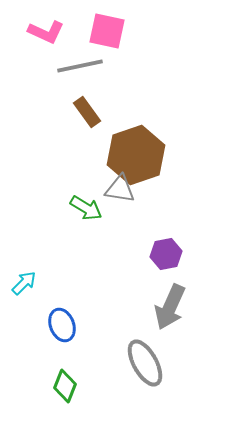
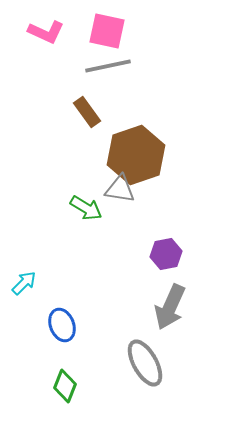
gray line: moved 28 px right
